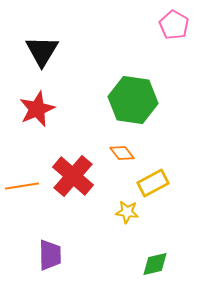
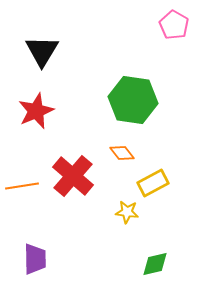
red star: moved 1 px left, 2 px down
purple trapezoid: moved 15 px left, 4 px down
